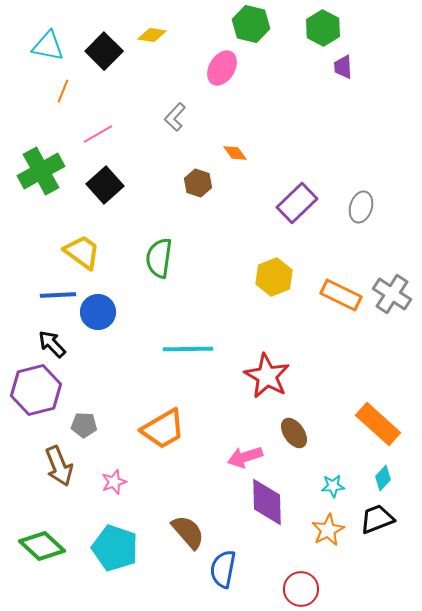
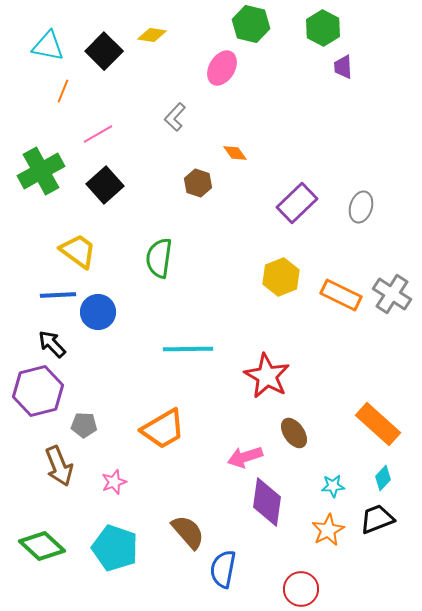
yellow trapezoid at (82, 252): moved 4 px left, 1 px up
yellow hexagon at (274, 277): moved 7 px right
purple hexagon at (36, 390): moved 2 px right, 1 px down
purple diamond at (267, 502): rotated 9 degrees clockwise
